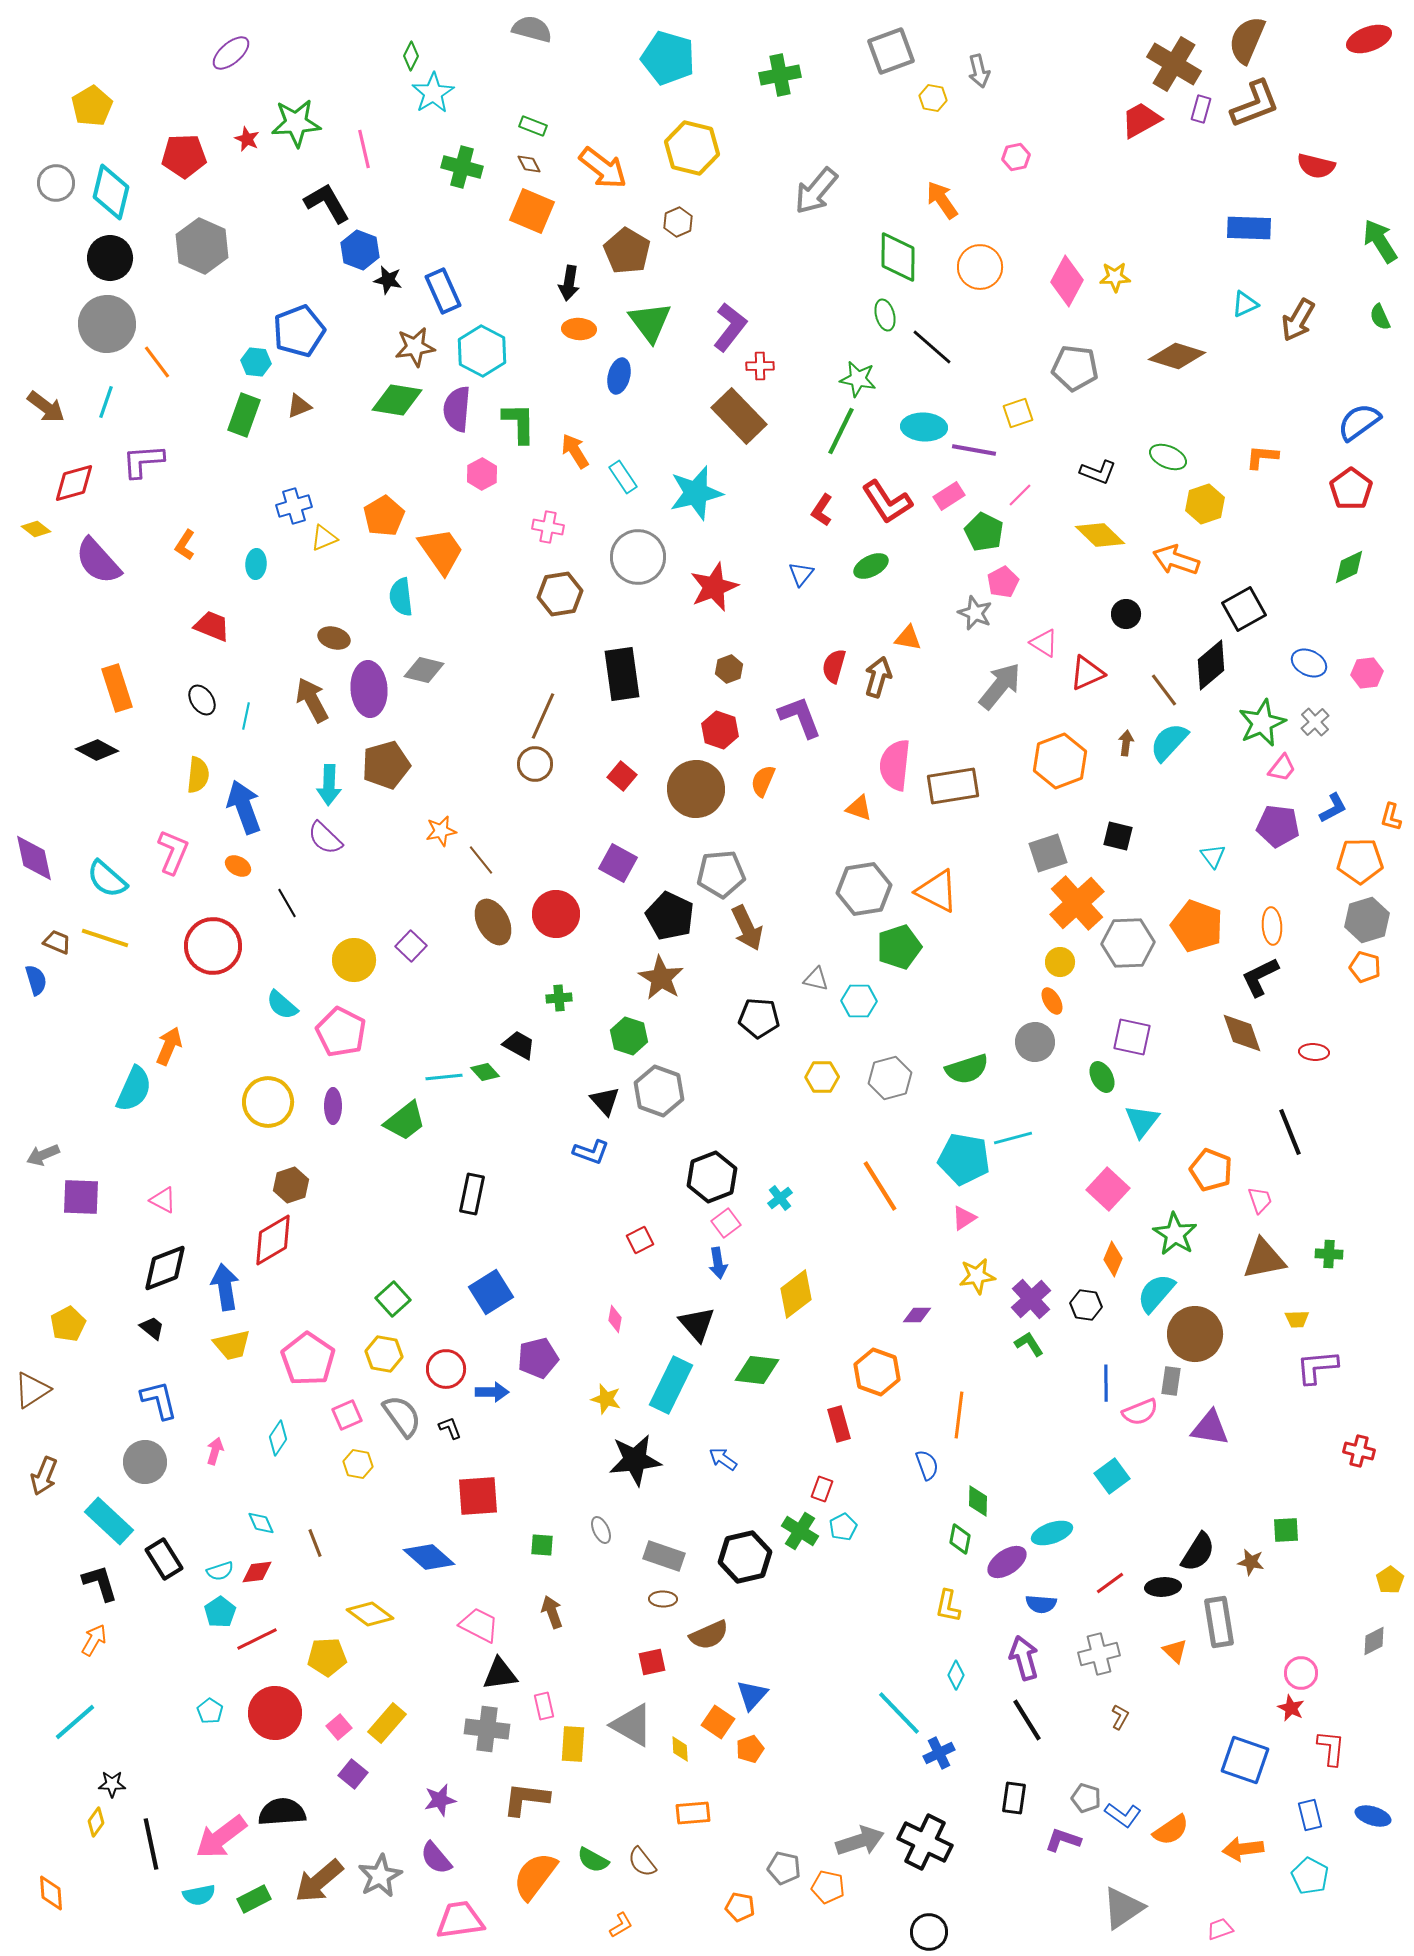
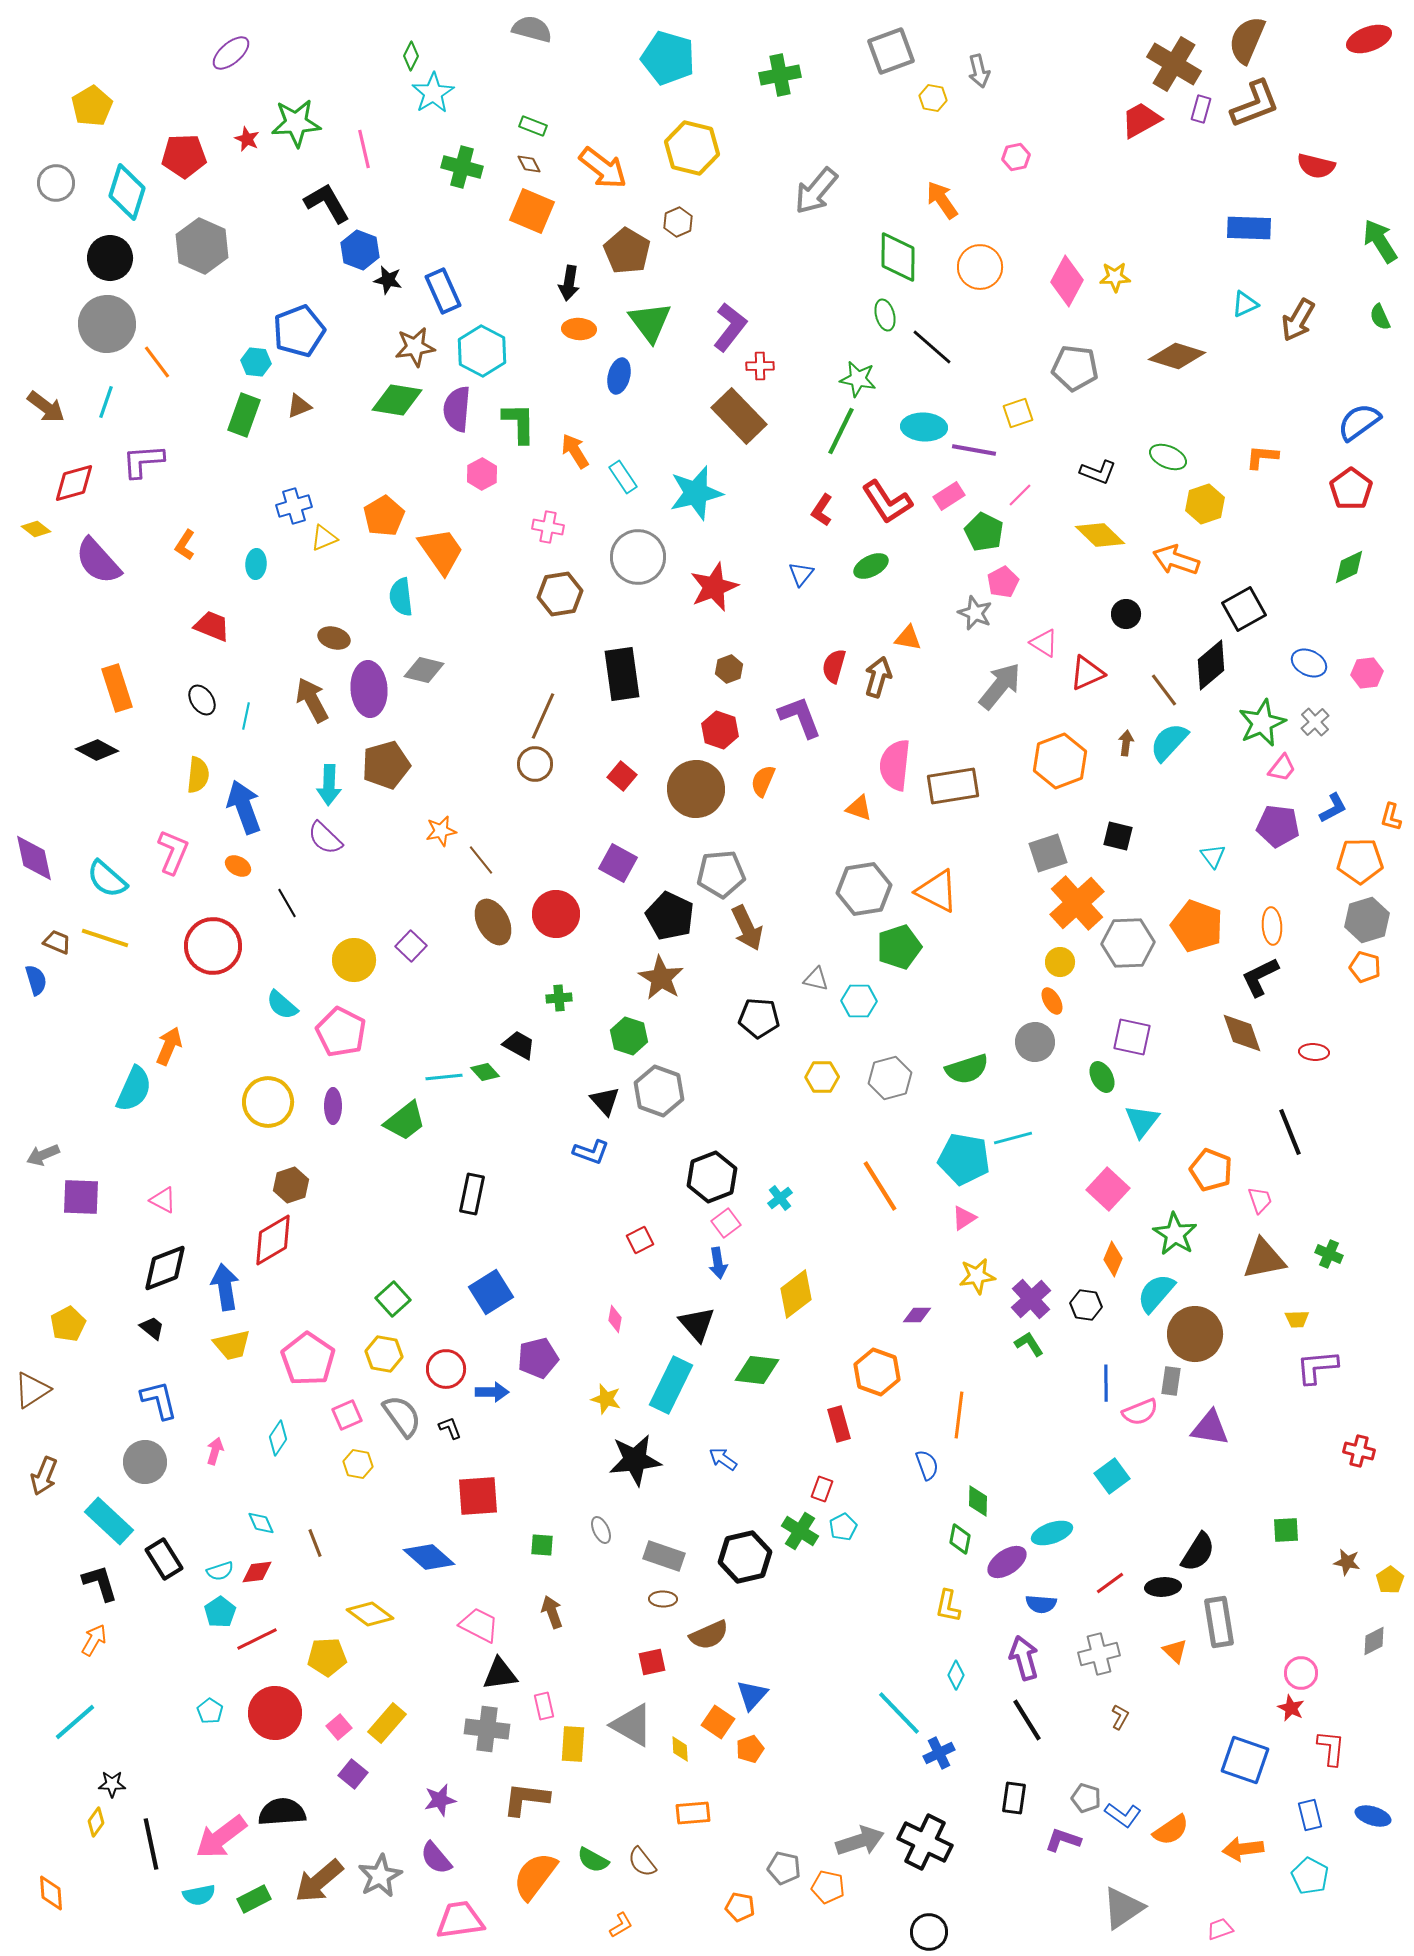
cyan diamond at (111, 192): moved 16 px right; rotated 4 degrees clockwise
green cross at (1329, 1254): rotated 20 degrees clockwise
brown star at (1251, 1562): moved 96 px right
